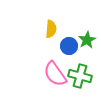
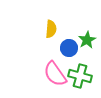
blue circle: moved 2 px down
